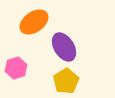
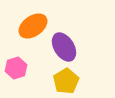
orange ellipse: moved 1 px left, 4 px down
